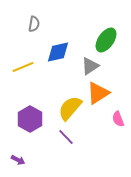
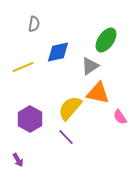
orange triangle: rotated 45 degrees clockwise
pink semicircle: moved 2 px right, 2 px up; rotated 14 degrees counterclockwise
purple arrow: rotated 32 degrees clockwise
